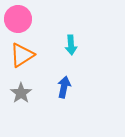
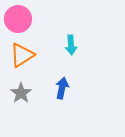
blue arrow: moved 2 px left, 1 px down
